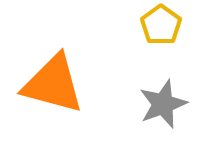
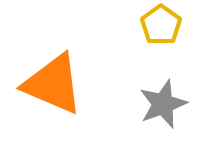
orange triangle: rotated 8 degrees clockwise
